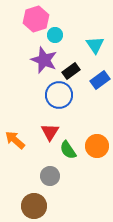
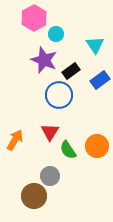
pink hexagon: moved 2 px left, 1 px up; rotated 10 degrees counterclockwise
cyan circle: moved 1 px right, 1 px up
orange arrow: rotated 80 degrees clockwise
brown circle: moved 10 px up
